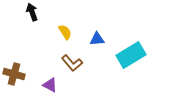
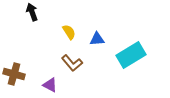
yellow semicircle: moved 4 px right
